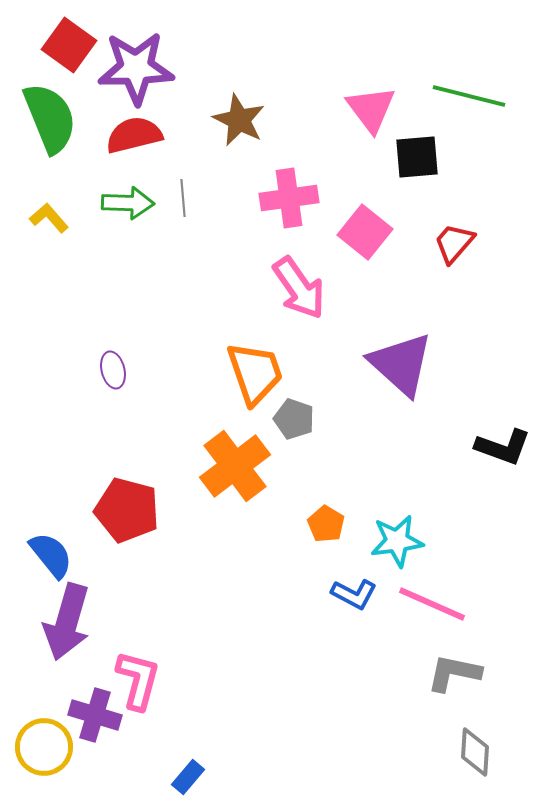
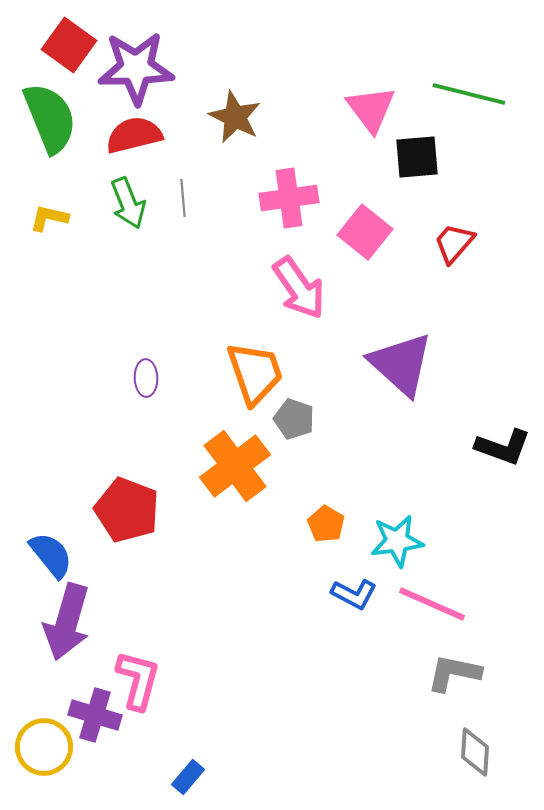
green line: moved 2 px up
brown star: moved 4 px left, 3 px up
green arrow: rotated 66 degrees clockwise
yellow L-shape: rotated 36 degrees counterclockwise
purple ellipse: moved 33 px right, 8 px down; rotated 12 degrees clockwise
red pentagon: rotated 6 degrees clockwise
